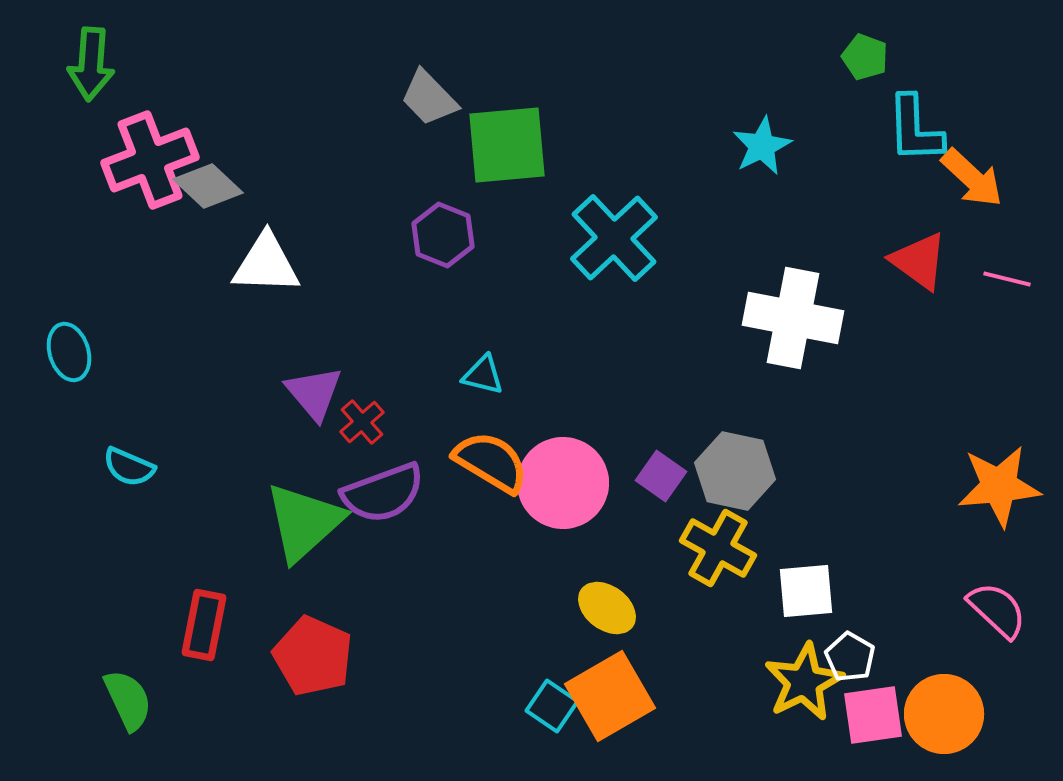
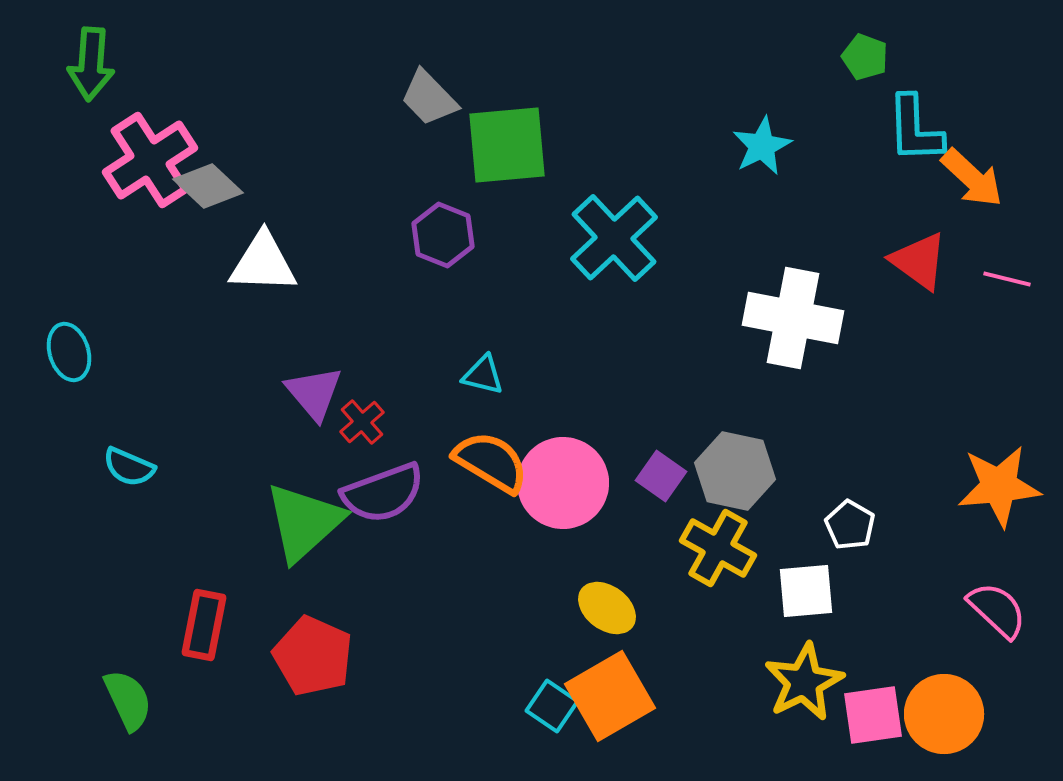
pink cross: rotated 12 degrees counterclockwise
white triangle: moved 3 px left, 1 px up
white pentagon: moved 132 px up
